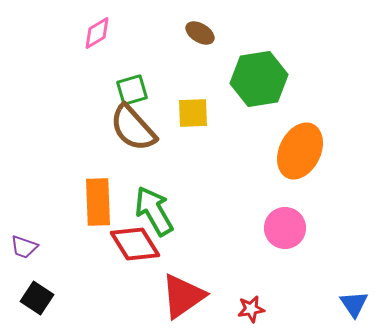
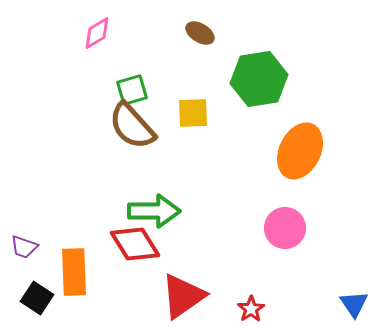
brown semicircle: moved 1 px left, 2 px up
orange rectangle: moved 24 px left, 70 px down
green arrow: rotated 120 degrees clockwise
red star: rotated 24 degrees counterclockwise
